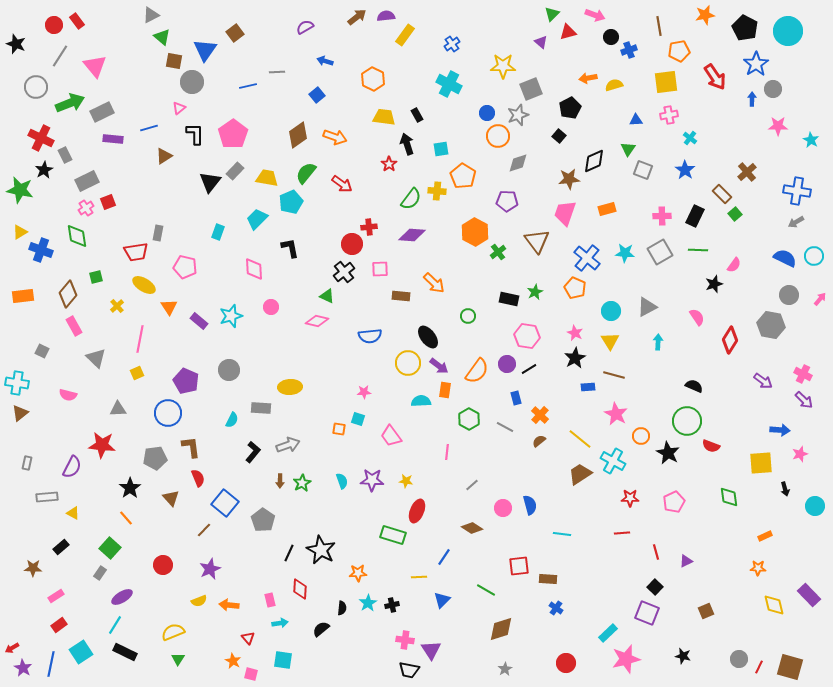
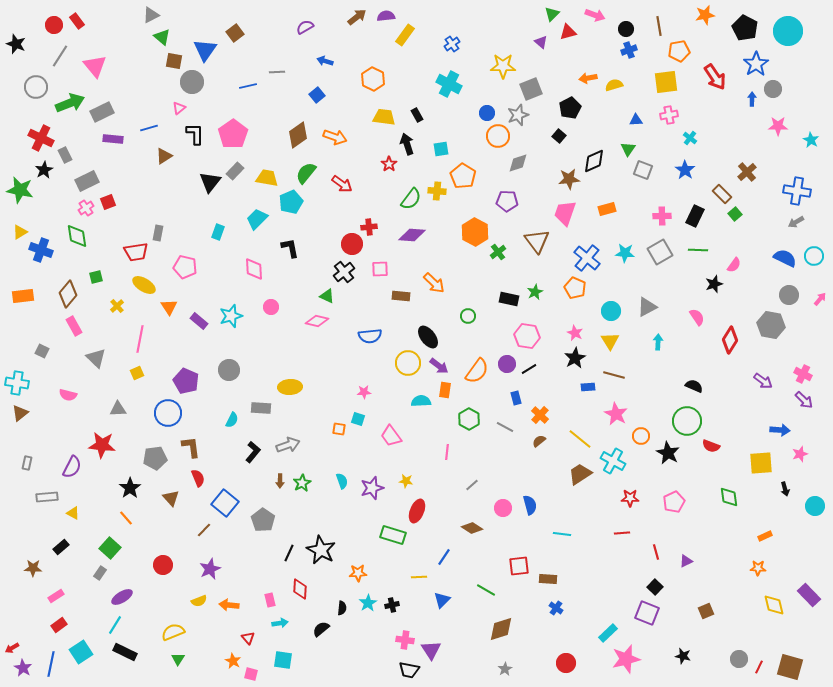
black circle at (611, 37): moved 15 px right, 8 px up
purple star at (372, 480): moved 8 px down; rotated 20 degrees counterclockwise
